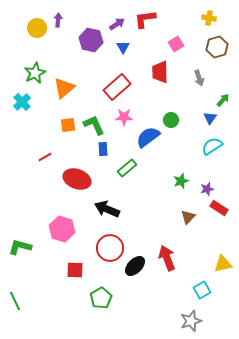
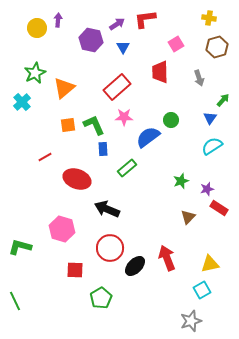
yellow triangle at (223, 264): moved 13 px left
